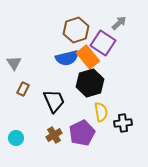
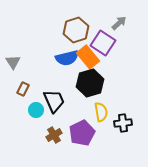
gray triangle: moved 1 px left, 1 px up
cyan circle: moved 20 px right, 28 px up
